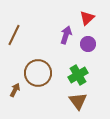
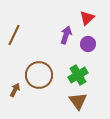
brown circle: moved 1 px right, 2 px down
